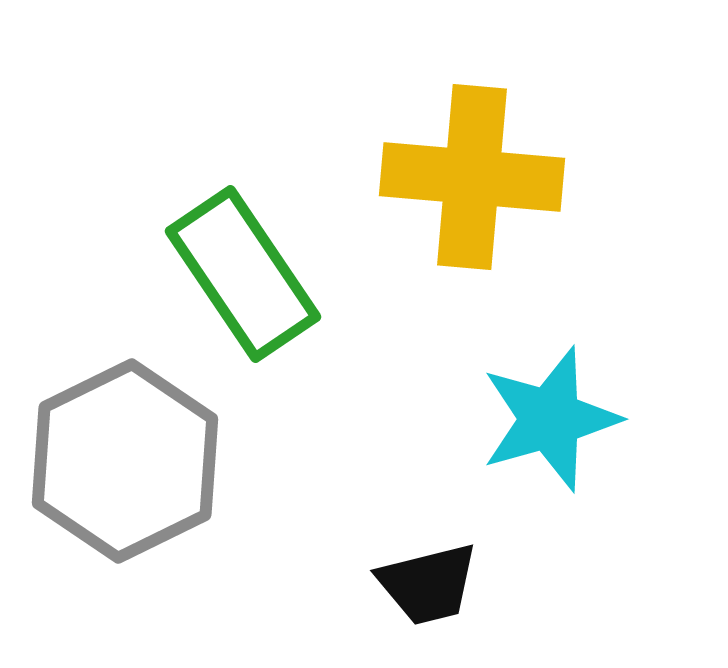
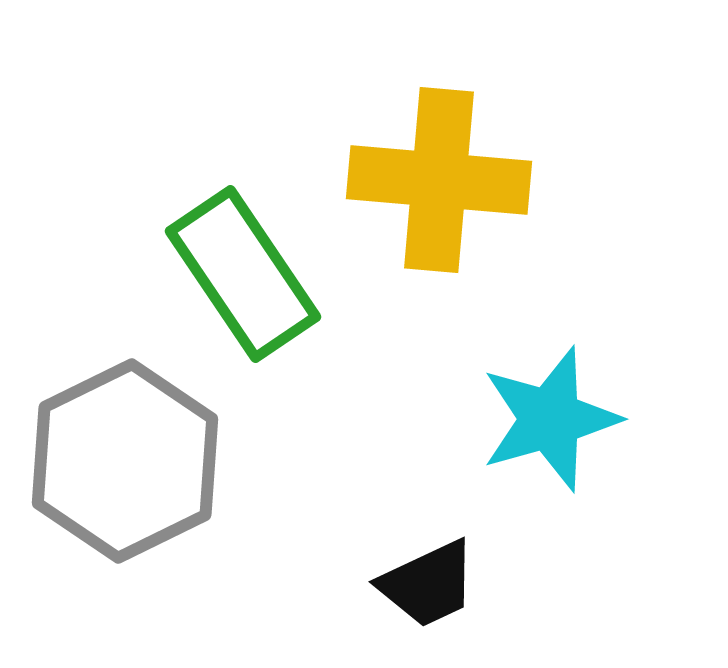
yellow cross: moved 33 px left, 3 px down
black trapezoid: rotated 11 degrees counterclockwise
